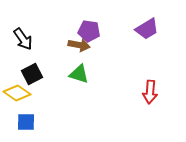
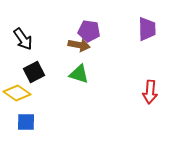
purple trapezoid: rotated 60 degrees counterclockwise
black square: moved 2 px right, 2 px up
